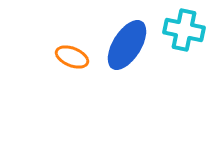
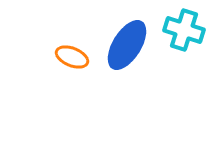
cyan cross: rotated 6 degrees clockwise
